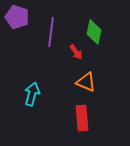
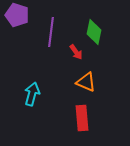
purple pentagon: moved 2 px up
